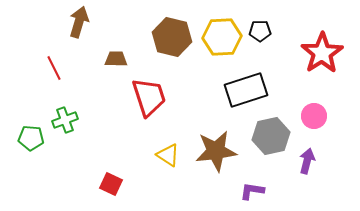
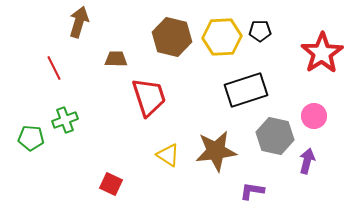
gray hexagon: moved 4 px right; rotated 24 degrees clockwise
